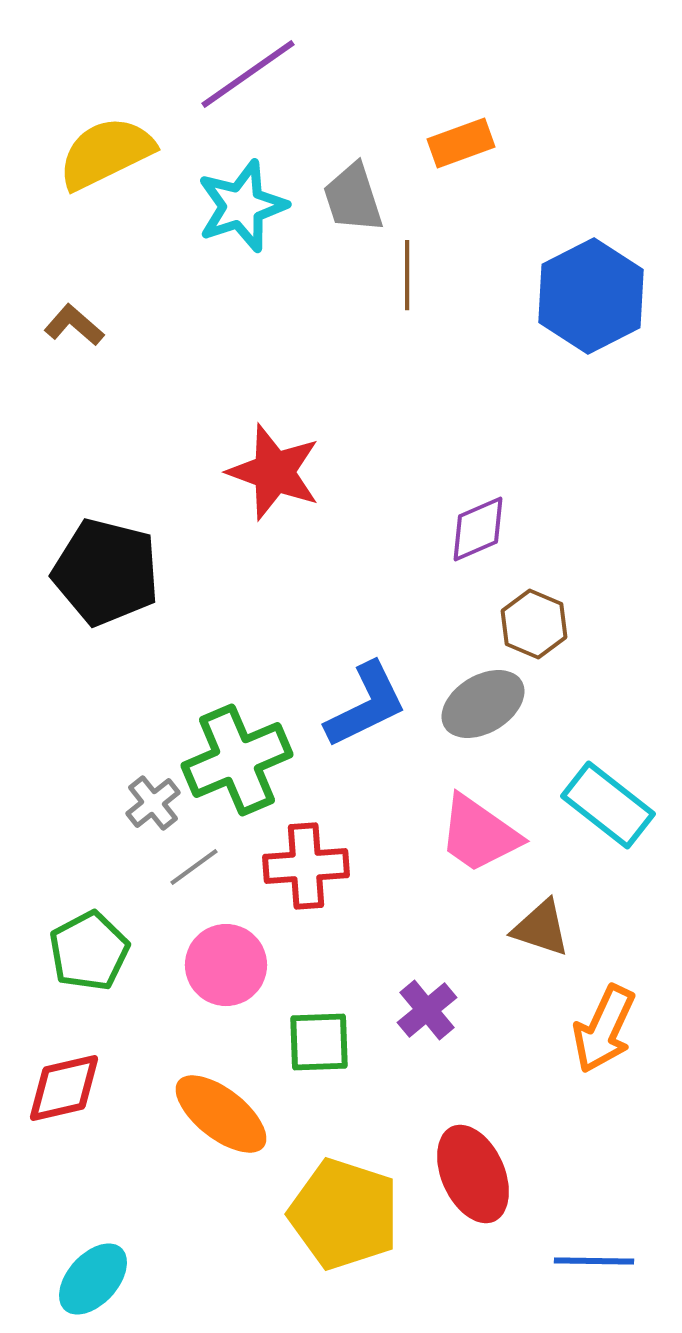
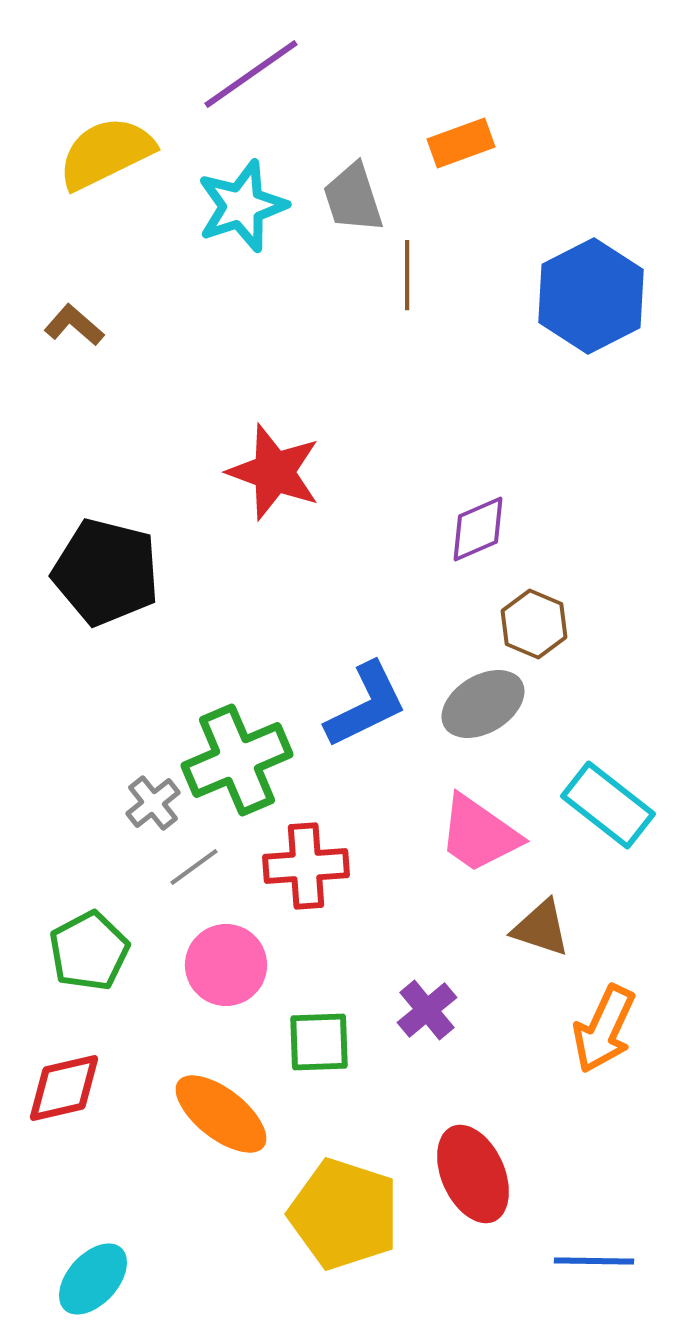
purple line: moved 3 px right
